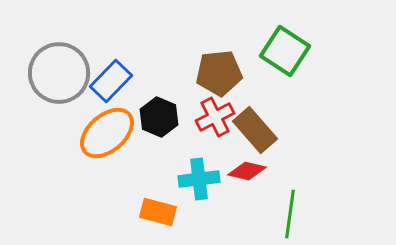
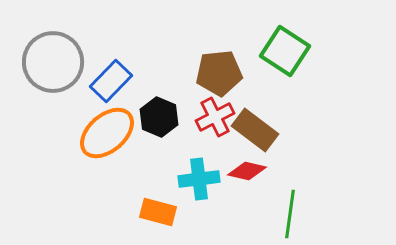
gray circle: moved 6 px left, 11 px up
brown rectangle: rotated 12 degrees counterclockwise
